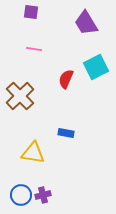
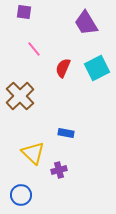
purple square: moved 7 px left
pink line: rotated 42 degrees clockwise
cyan square: moved 1 px right, 1 px down
red semicircle: moved 3 px left, 11 px up
yellow triangle: rotated 35 degrees clockwise
purple cross: moved 16 px right, 25 px up
